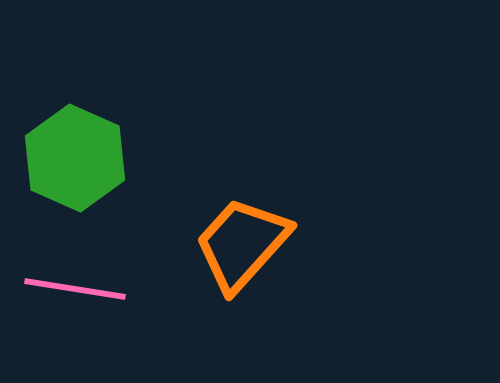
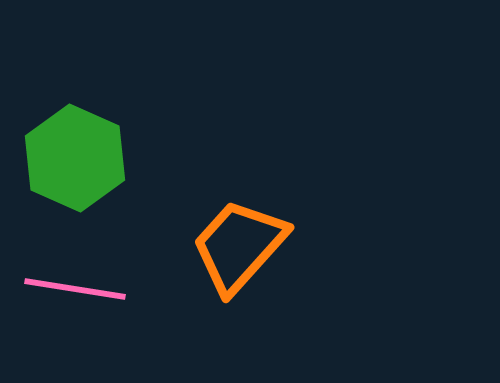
orange trapezoid: moved 3 px left, 2 px down
